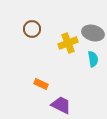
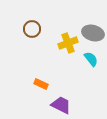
cyan semicircle: moved 2 px left; rotated 28 degrees counterclockwise
